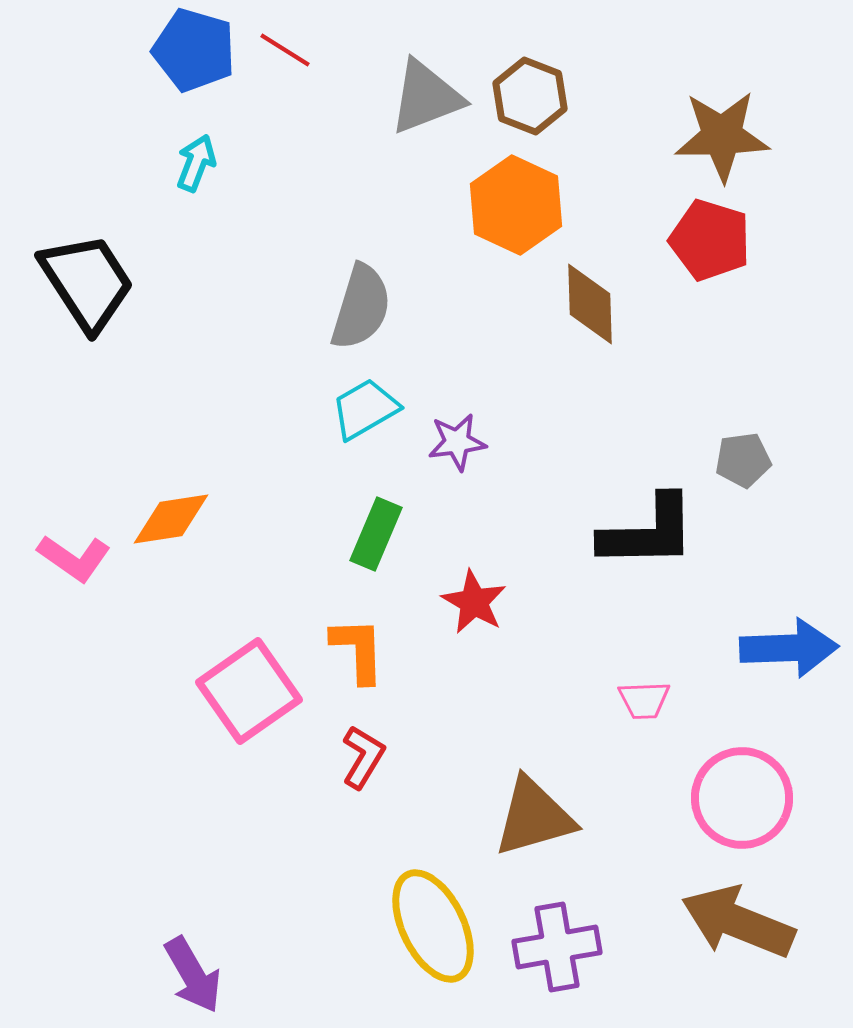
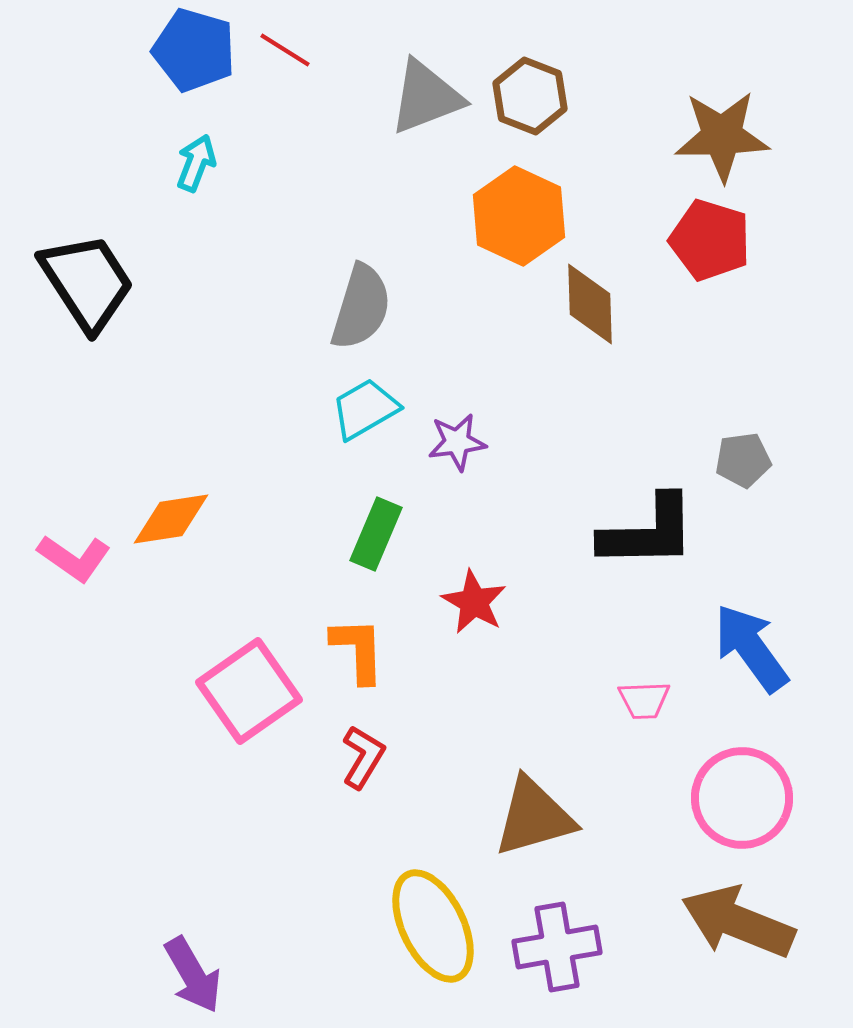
orange hexagon: moved 3 px right, 11 px down
blue arrow: moved 38 px left; rotated 124 degrees counterclockwise
